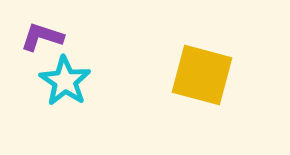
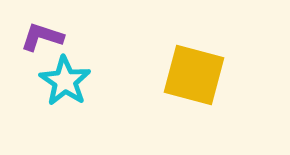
yellow square: moved 8 px left
